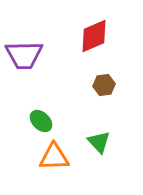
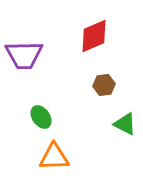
green ellipse: moved 4 px up; rotated 10 degrees clockwise
green triangle: moved 26 px right, 18 px up; rotated 20 degrees counterclockwise
